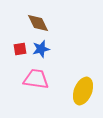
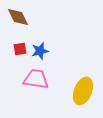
brown diamond: moved 20 px left, 6 px up
blue star: moved 1 px left, 2 px down
